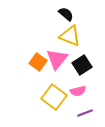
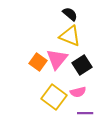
black semicircle: moved 4 px right
pink semicircle: moved 1 px down
purple line: rotated 21 degrees clockwise
